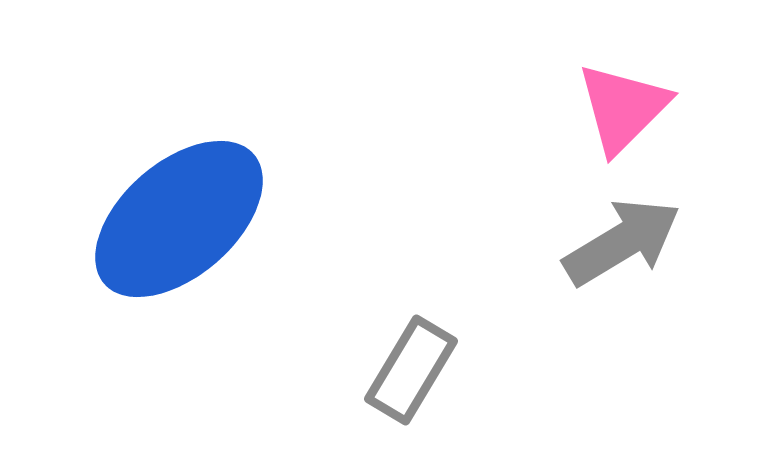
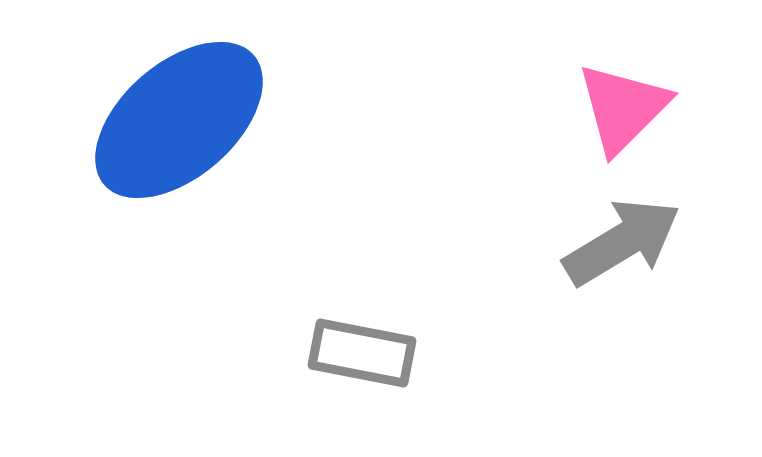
blue ellipse: moved 99 px up
gray rectangle: moved 49 px left, 17 px up; rotated 70 degrees clockwise
